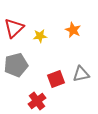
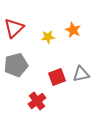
yellow star: moved 8 px right, 1 px down
red square: moved 1 px right, 2 px up
